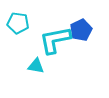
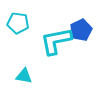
cyan L-shape: moved 1 px right, 1 px down
cyan triangle: moved 12 px left, 10 px down
